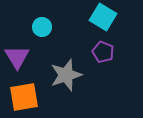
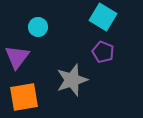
cyan circle: moved 4 px left
purple triangle: rotated 8 degrees clockwise
gray star: moved 6 px right, 5 px down
